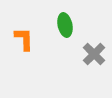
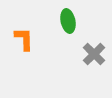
green ellipse: moved 3 px right, 4 px up
